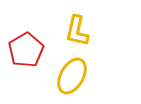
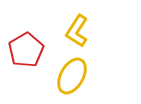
yellow L-shape: rotated 20 degrees clockwise
